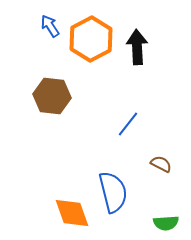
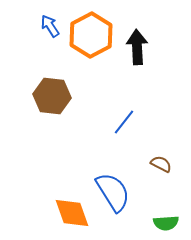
orange hexagon: moved 4 px up
blue line: moved 4 px left, 2 px up
blue semicircle: rotated 18 degrees counterclockwise
